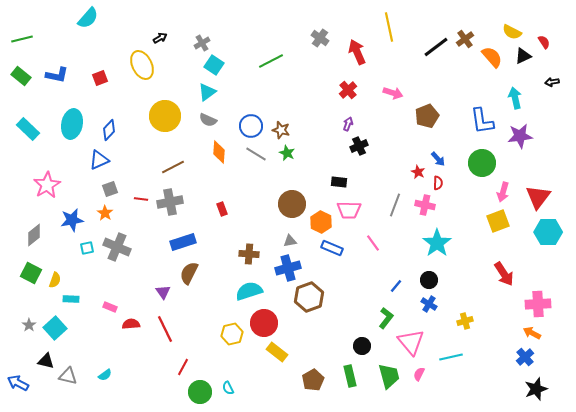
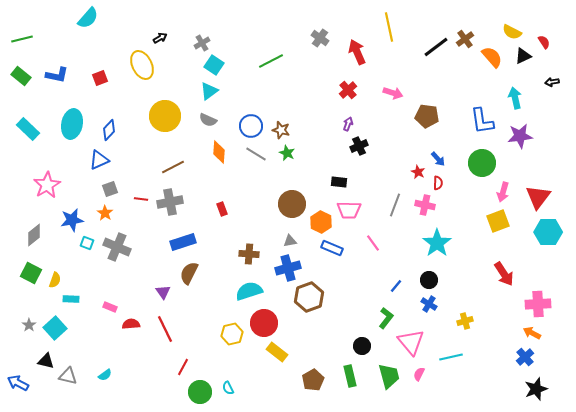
cyan triangle at (207, 92): moved 2 px right, 1 px up
brown pentagon at (427, 116): rotated 30 degrees clockwise
cyan square at (87, 248): moved 5 px up; rotated 32 degrees clockwise
